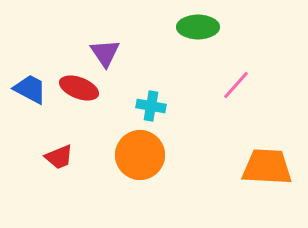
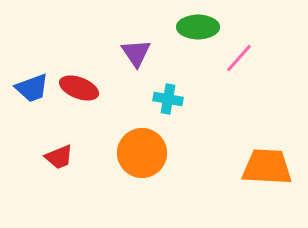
purple triangle: moved 31 px right
pink line: moved 3 px right, 27 px up
blue trapezoid: moved 2 px right, 1 px up; rotated 132 degrees clockwise
cyan cross: moved 17 px right, 7 px up
orange circle: moved 2 px right, 2 px up
